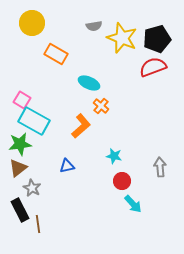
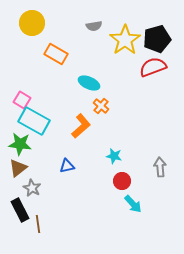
yellow star: moved 3 px right, 2 px down; rotated 16 degrees clockwise
green star: rotated 15 degrees clockwise
